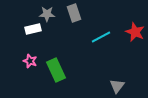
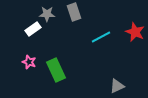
gray rectangle: moved 1 px up
white rectangle: rotated 21 degrees counterclockwise
pink star: moved 1 px left, 1 px down
gray triangle: rotated 28 degrees clockwise
